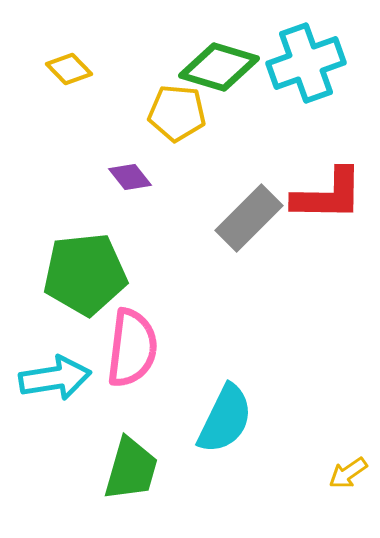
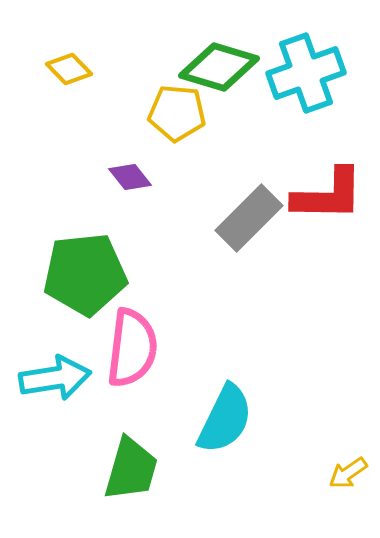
cyan cross: moved 10 px down
